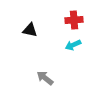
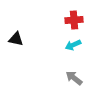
black triangle: moved 14 px left, 9 px down
gray arrow: moved 29 px right
